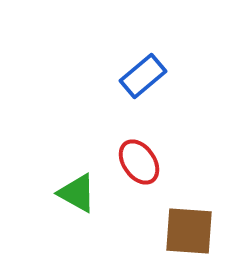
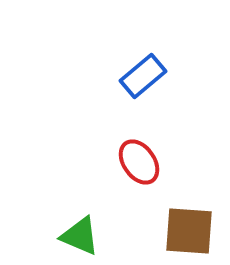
green triangle: moved 3 px right, 43 px down; rotated 6 degrees counterclockwise
